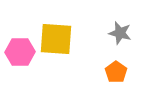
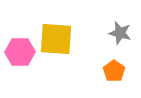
orange pentagon: moved 2 px left, 1 px up
